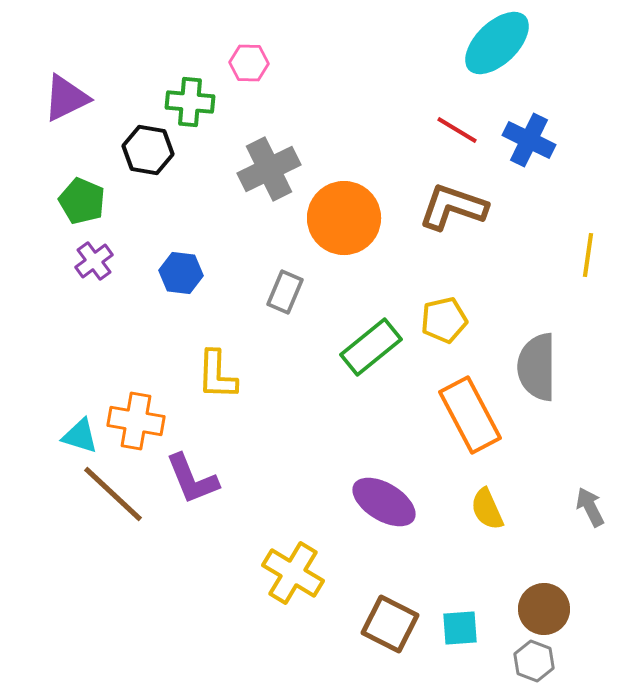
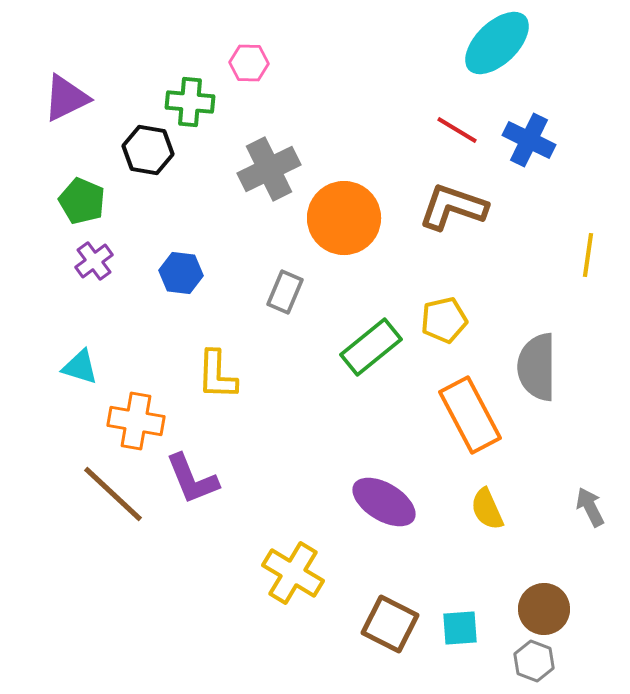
cyan triangle: moved 69 px up
